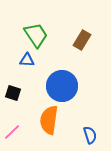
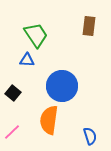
brown rectangle: moved 7 px right, 14 px up; rotated 24 degrees counterclockwise
black square: rotated 21 degrees clockwise
blue semicircle: moved 1 px down
